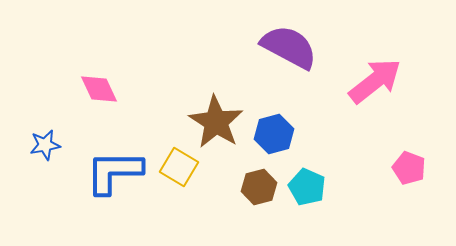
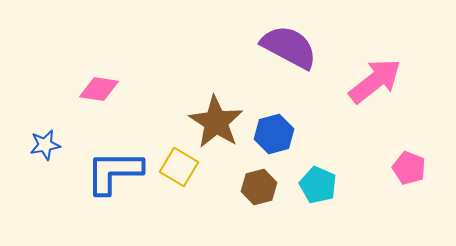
pink diamond: rotated 57 degrees counterclockwise
cyan pentagon: moved 11 px right, 2 px up
